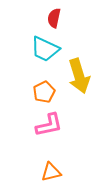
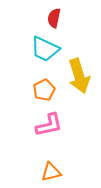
orange pentagon: moved 2 px up
